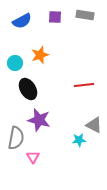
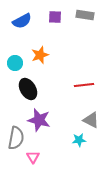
gray triangle: moved 3 px left, 5 px up
